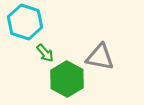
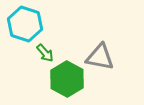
cyan hexagon: moved 2 px down
